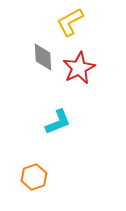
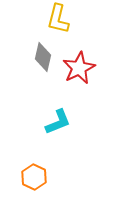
yellow L-shape: moved 12 px left, 3 px up; rotated 48 degrees counterclockwise
gray diamond: rotated 16 degrees clockwise
orange hexagon: rotated 15 degrees counterclockwise
